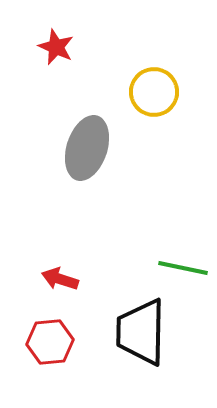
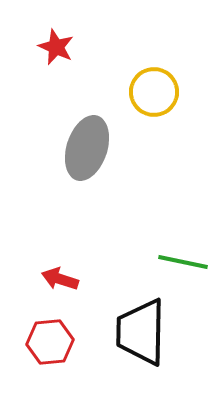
green line: moved 6 px up
